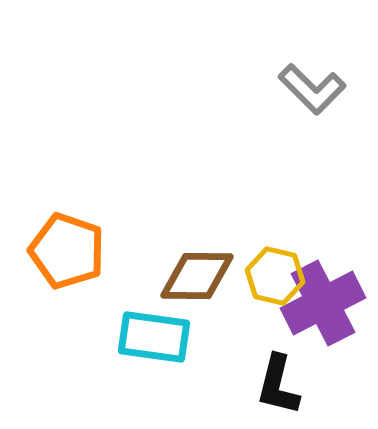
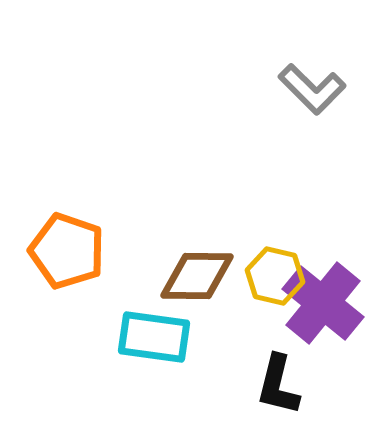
purple cross: rotated 24 degrees counterclockwise
